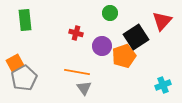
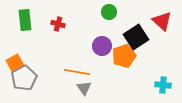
green circle: moved 1 px left, 1 px up
red triangle: rotated 30 degrees counterclockwise
red cross: moved 18 px left, 9 px up
cyan cross: rotated 28 degrees clockwise
